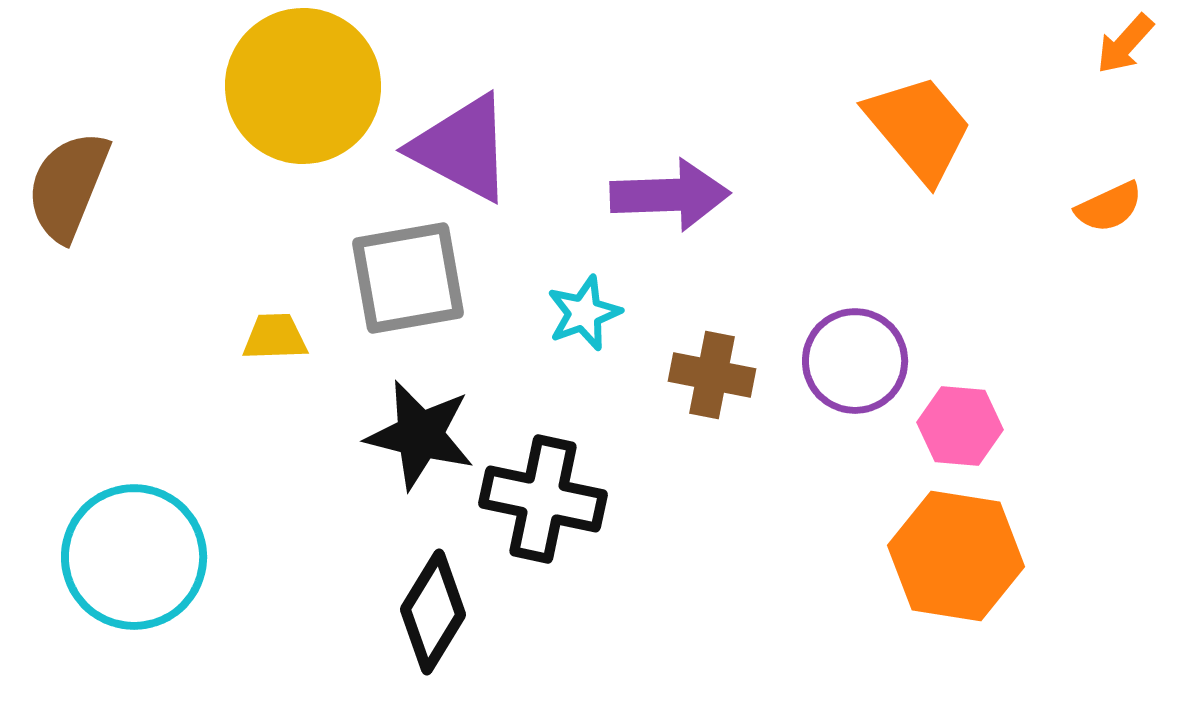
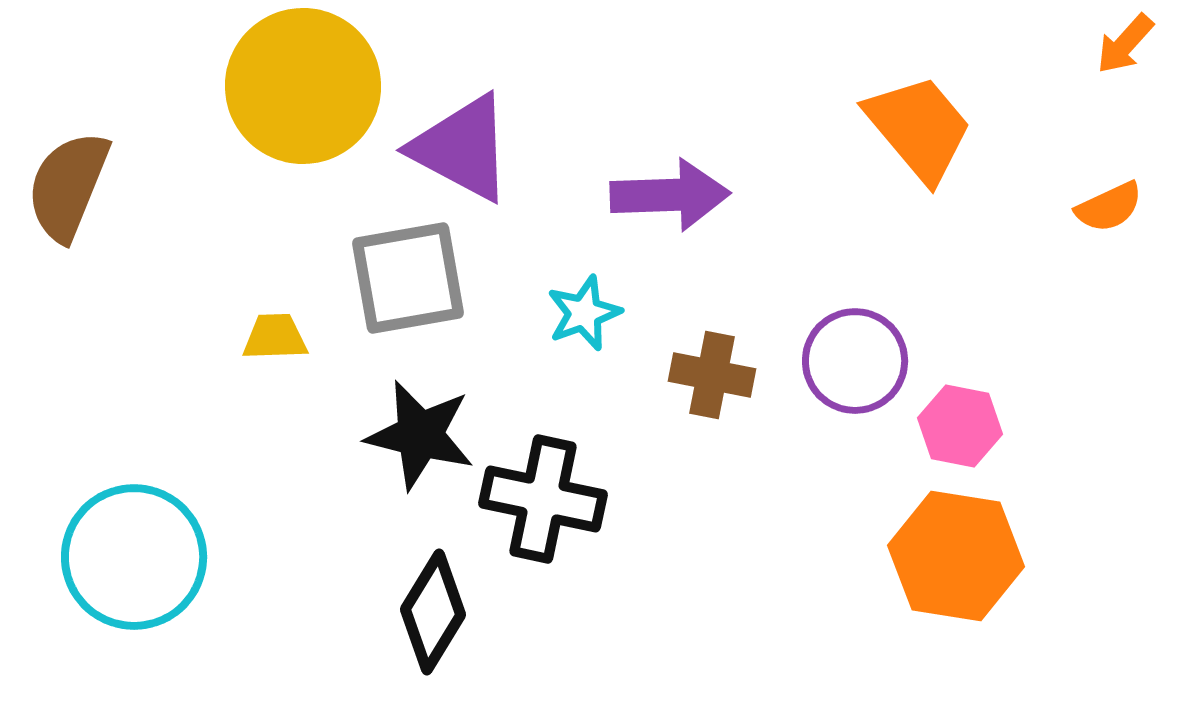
pink hexagon: rotated 6 degrees clockwise
